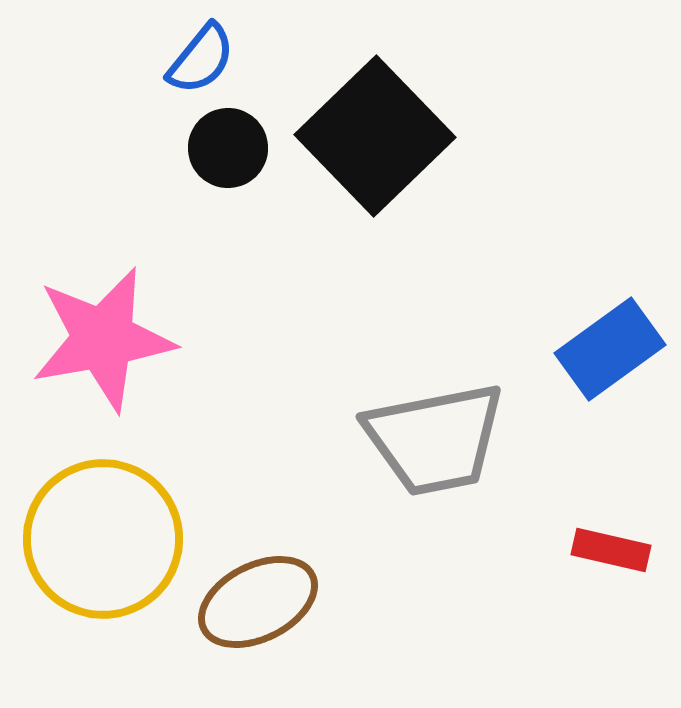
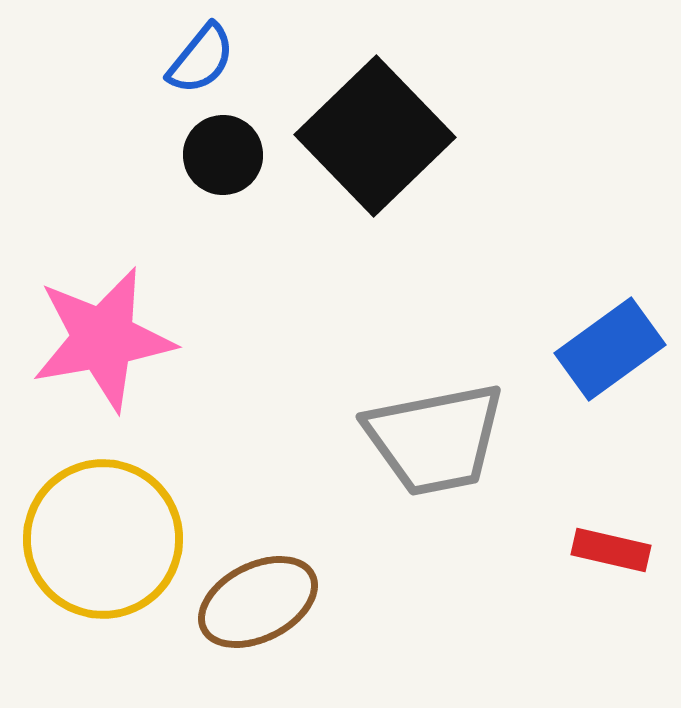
black circle: moved 5 px left, 7 px down
